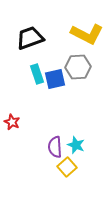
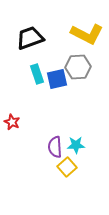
blue square: moved 2 px right
cyan star: rotated 24 degrees counterclockwise
